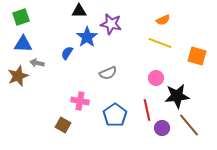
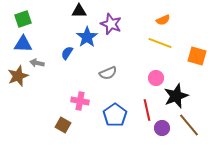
green square: moved 2 px right, 2 px down
purple star: rotated 10 degrees clockwise
black star: moved 1 px left; rotated 15 degrees counterclockwise
